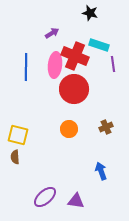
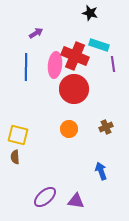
purple arrow: moved 16 px left
